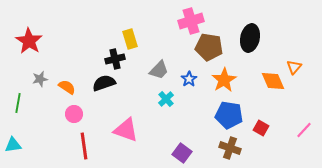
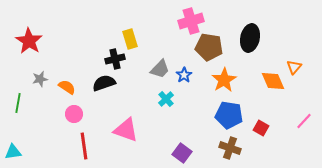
gray trapezoid: moved 1 px right, 1 px up
blue star: moved 5 px left, 4 px up
pink line: moved 9 px up
cyan triangle: moved 7 px down
